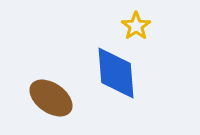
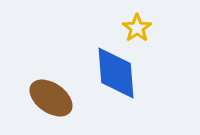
yellow star: moved 1 px right, 2 px down
